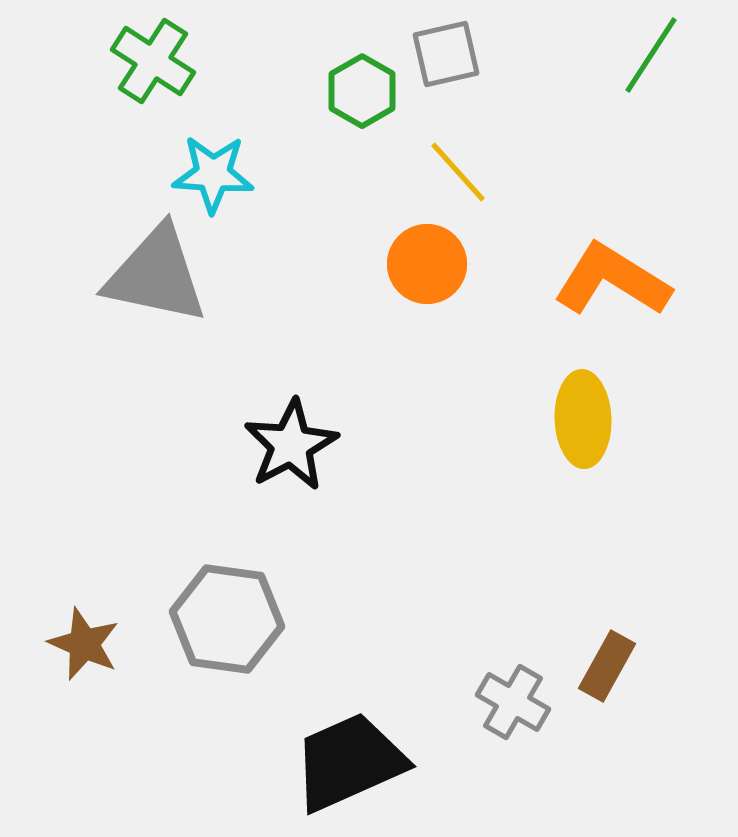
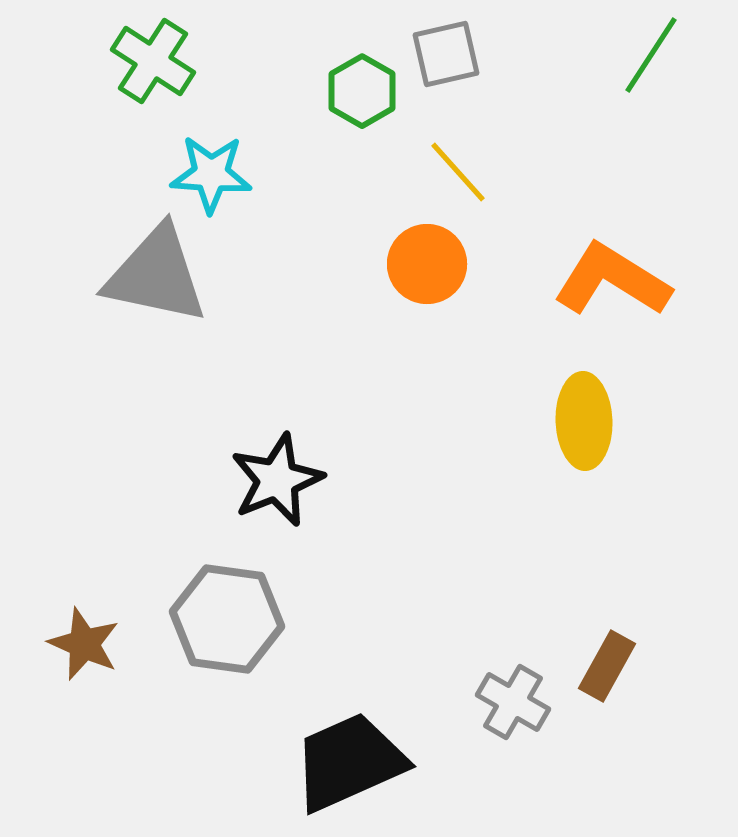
cyan star: moved 2 px left
yellow ellipse: moved 1 px right, 2 px down
black star: moved 14 px left, 35 px down; rotated 6 degrees clockwise
